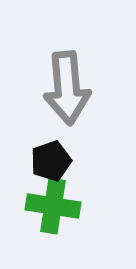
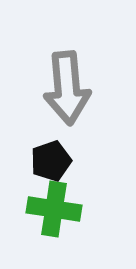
green cross: moved 1 px right, 3 px down
